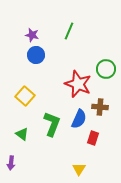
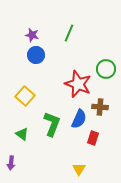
green line: moved 2 px down
